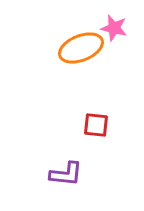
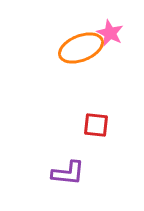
pink star: moved 4 px left, 5 px down; rotated 12 degrees clockwise
purple L-shape: moved 2 px right, 1 px up
